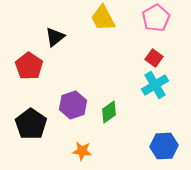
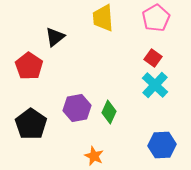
yellow trapezoid: rotated 24 degrees clockwise
red square: moved 1 px left
cyan cross: rotated 16 degrees counterclockwise
purple hexagon: moved 4 px right, 3 px down; rotated 8 degrees clockwise
green diamond: rotated 30 degrees counterclockwise
blue hexagon: moved 2 px left, 1 px up
orange star: moved 12 px right, 5 px down; rotated 18 degrees clockwise
